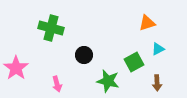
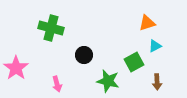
cyan triangle: moved 3 px left, 3 px up
brown arrow: moved 1 px up
